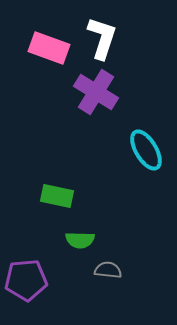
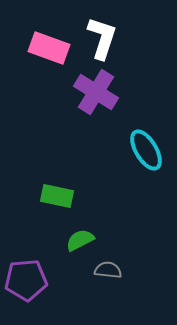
green semicircle: rotated 152 degrees clockwise
